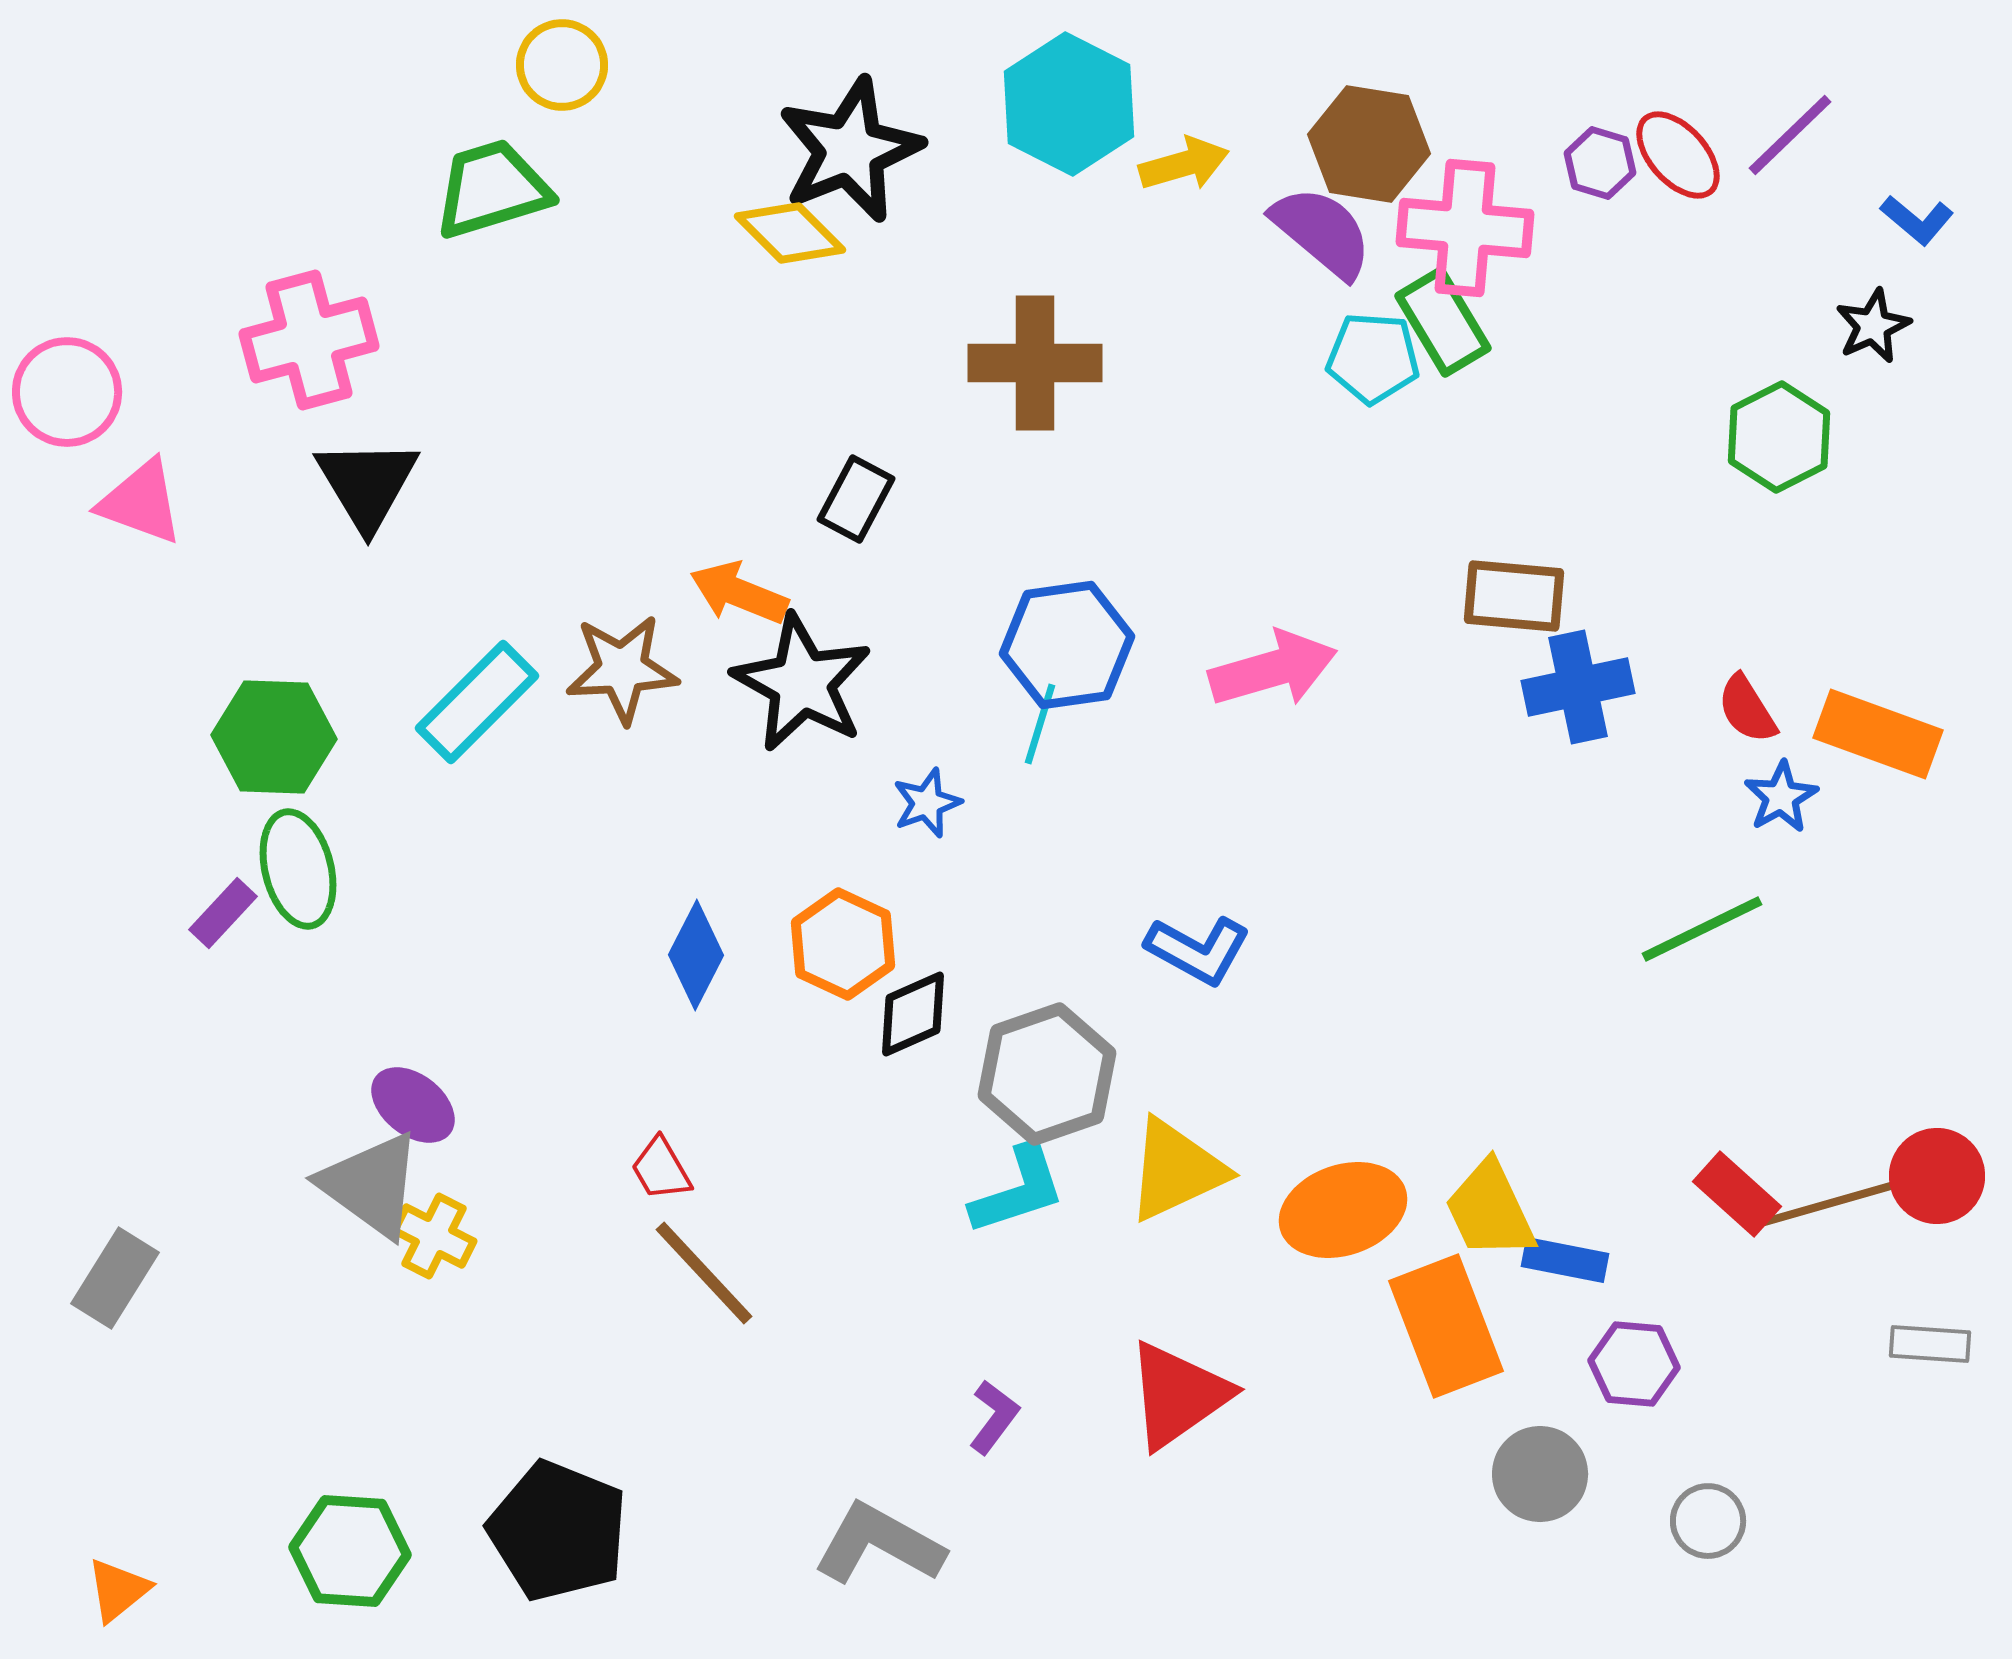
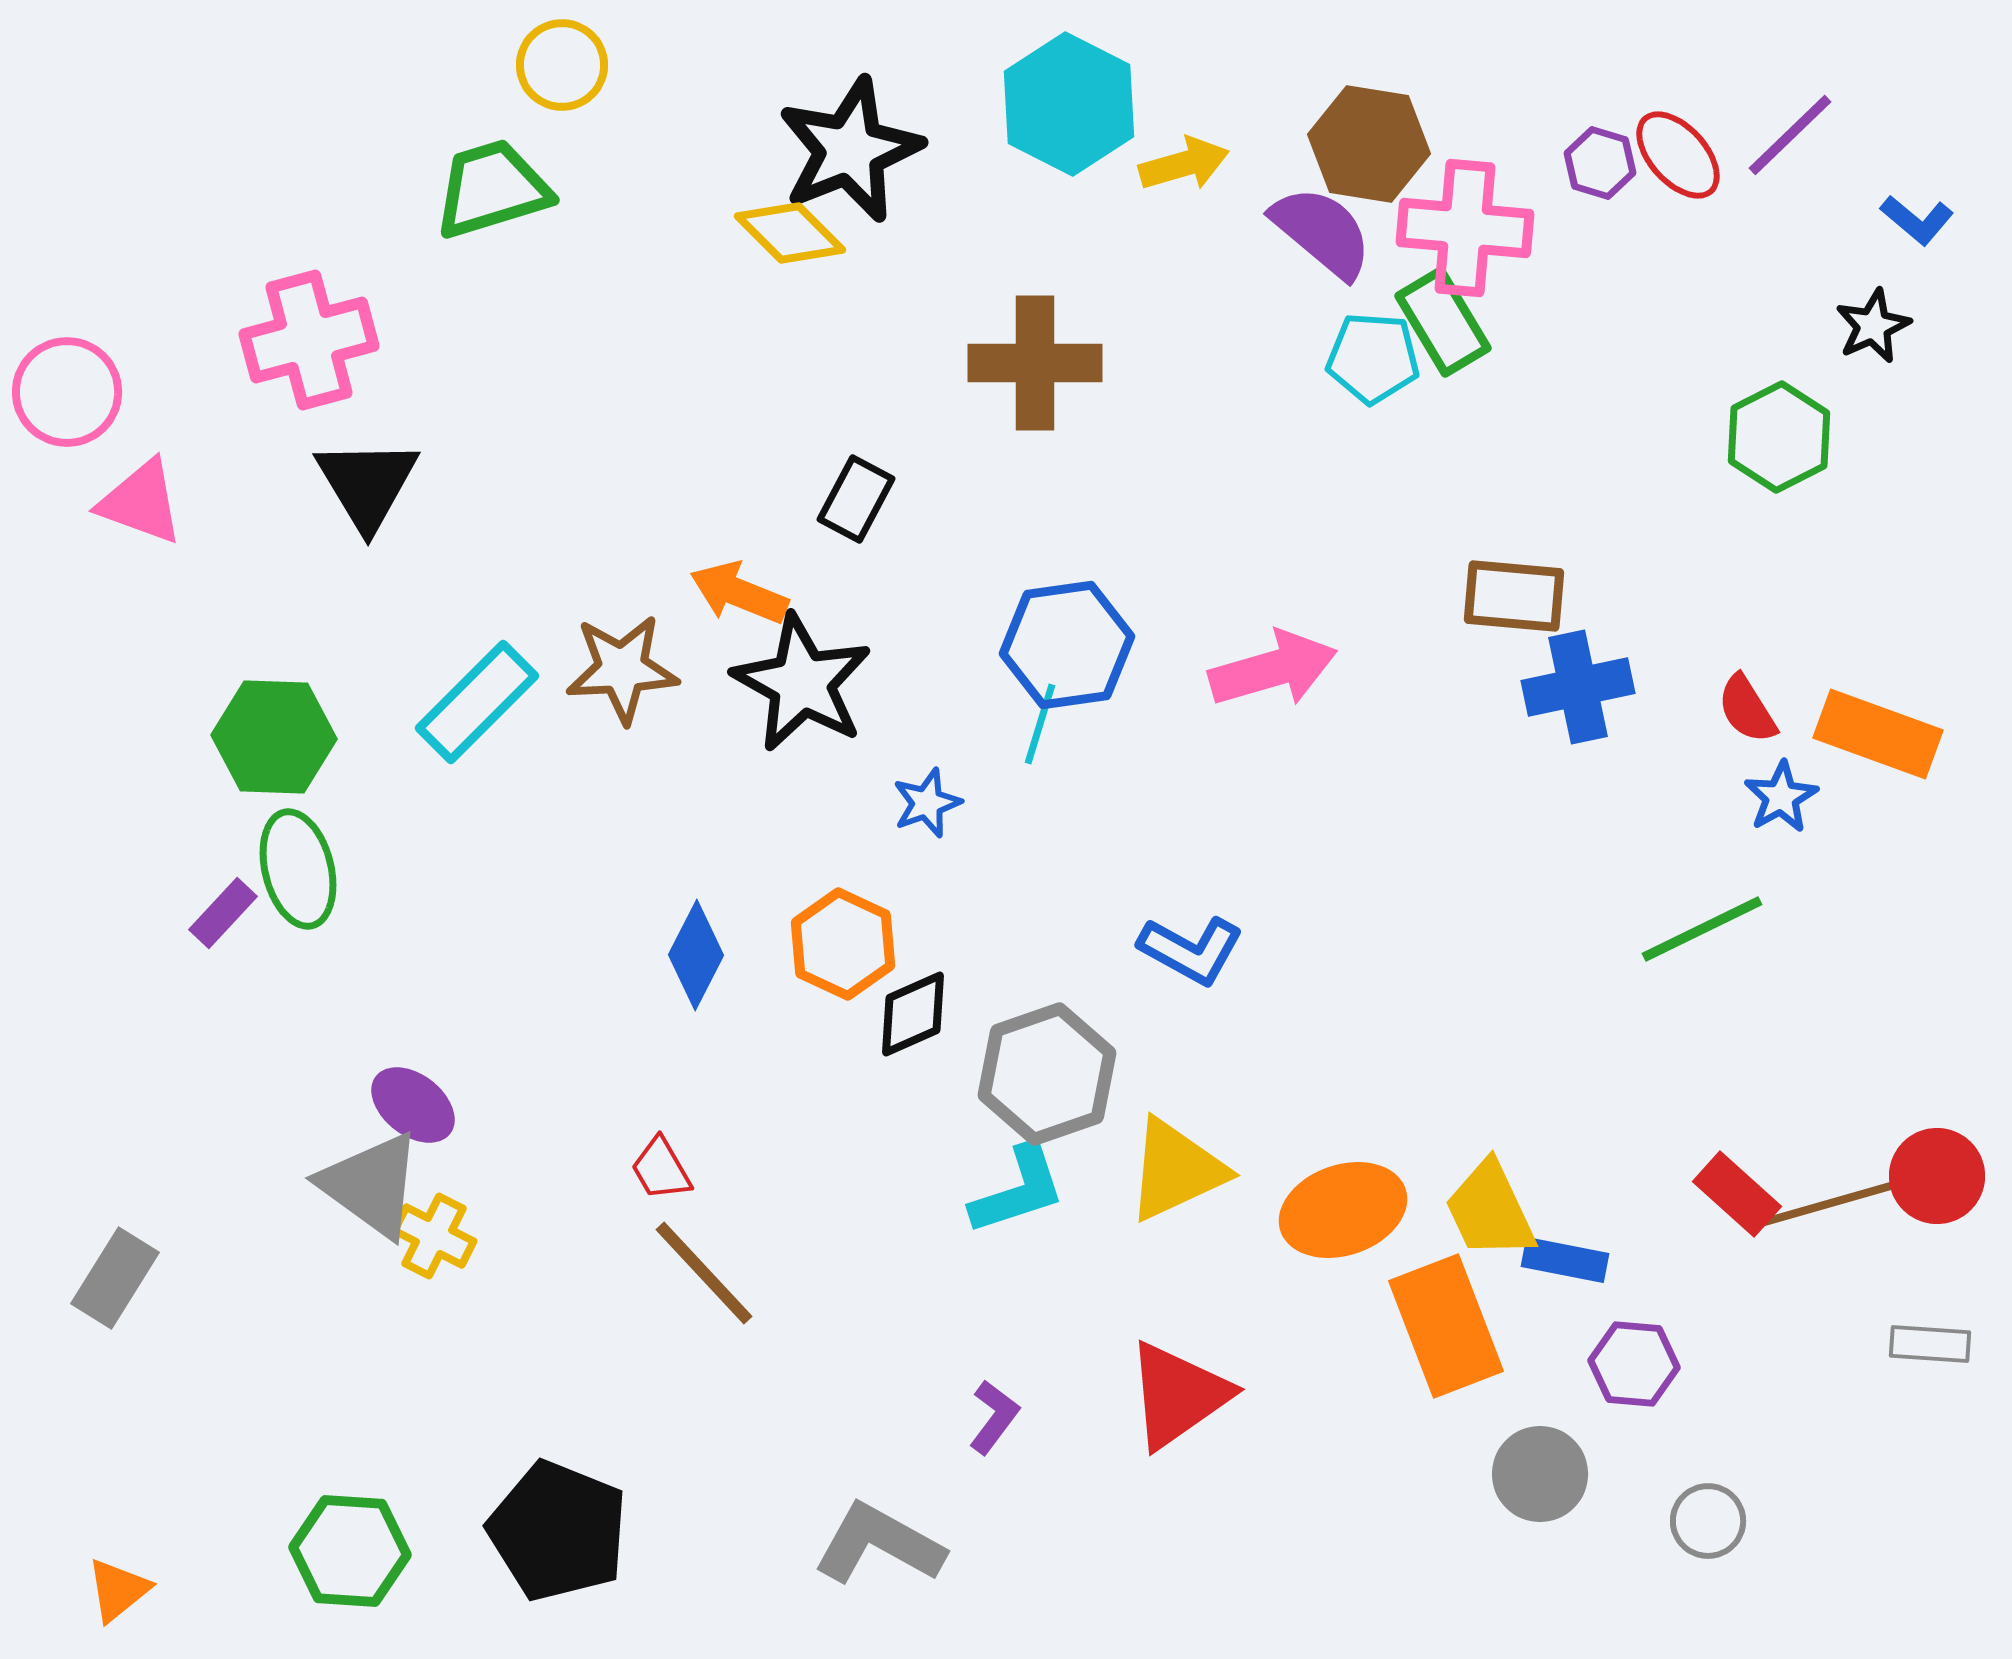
blue L-shape at (1198, 950): moved 7 px left
